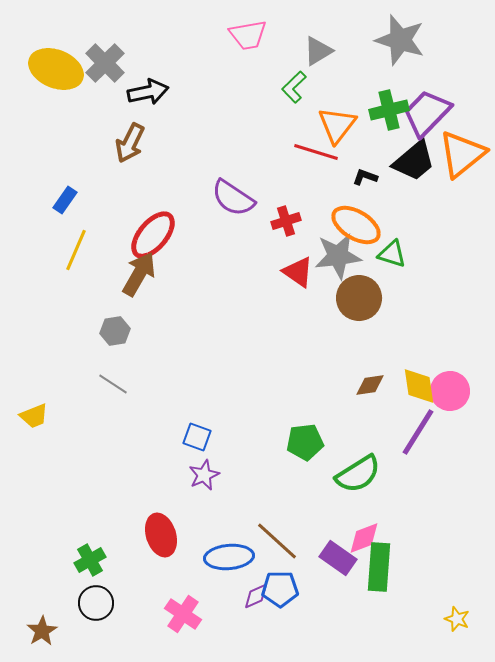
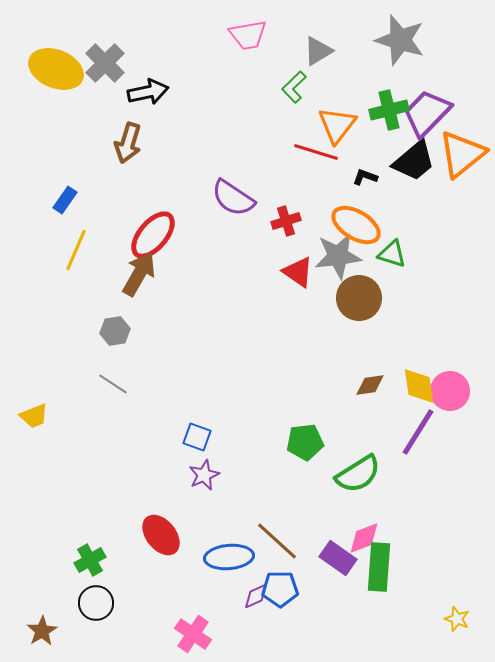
brown arrow at (130, 143): moved 2 px left; rotated 9 degrees counterclockwise
red ellipse at (161, 535): rotated 21 degrees counterclockwise
pink cross at (183, 614): moved 10 px right, 20 px down
